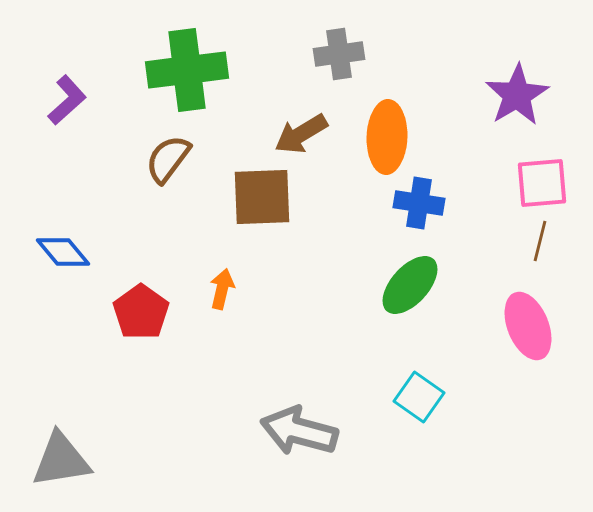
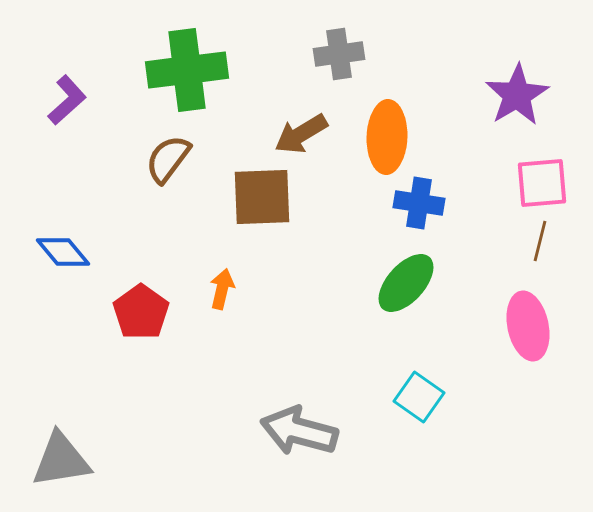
green ellipse: moved 4 px left, 2 px up
pink ellipse: rotated 10 degrees clockwise
